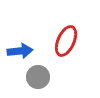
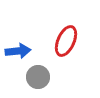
blue arrow: moved 2 px left
